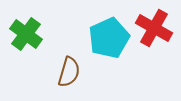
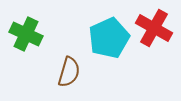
green cross: rotated 12 degrees counterclockwise
